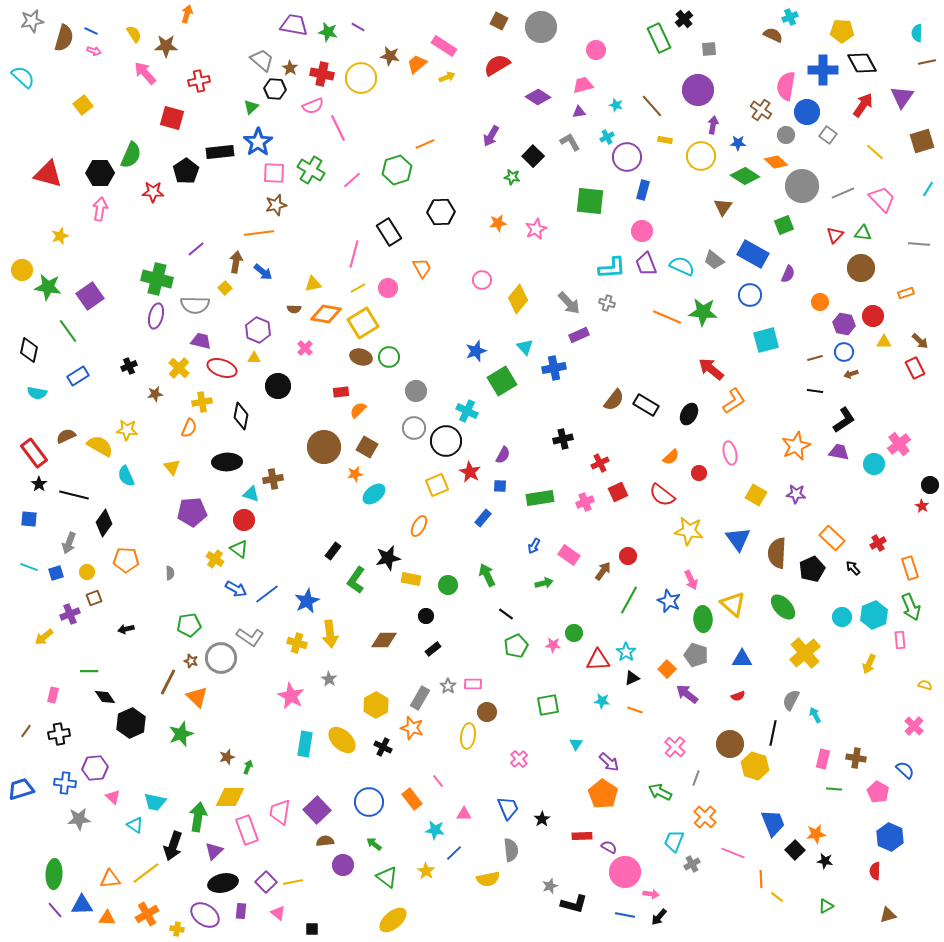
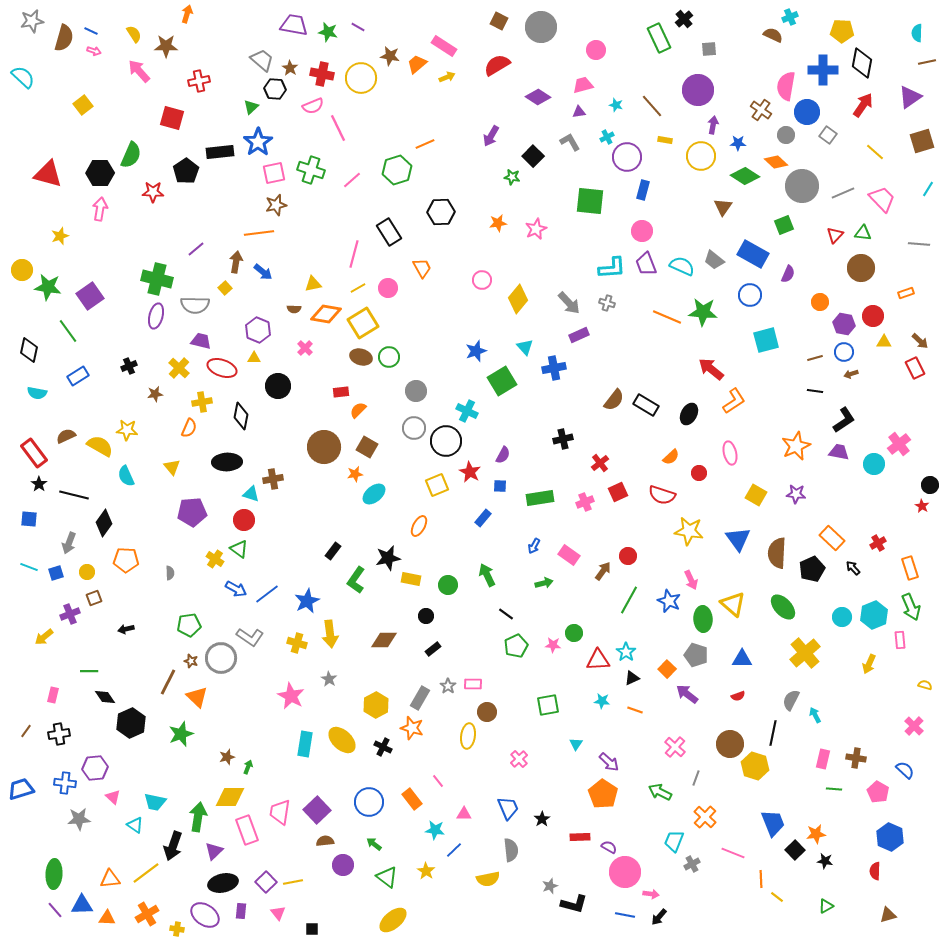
black diamond at (862, 63): rotated 40 degrees clockwise
pink arrow at (145, 73): moved 6 px left, 2 px up
purple triangle at (902, 97): moved 8 px right; rotated 20 degrees clockwise
green cross at (311, 170): rotated 12 degrees counterclockwise
pink square at (274, 173): rotated 15 degrees counterclockwise
red cross at (600, 463): rotated 12 degrees counterclockwise
red semicircle at (662, 495): rotated 20 degrees counterclockwise
red rectangle at (582, 836): moved 2 px left, 1 px down
blue line at (454, 853): moved 3 px up
pink triangle at (278, 913): rotated 14 degrees clockwise
